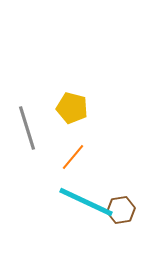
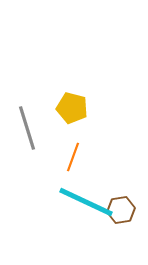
orange line: rotated 20 degrees counterclockwise
